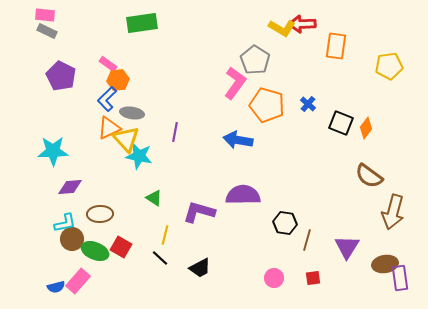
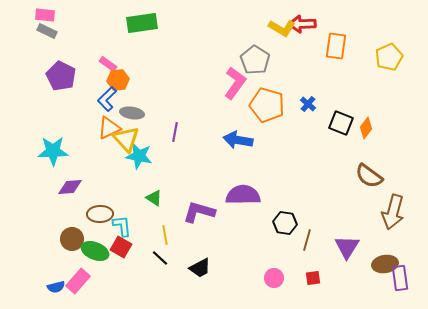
yellow pentagon at (389, 66): moved 9 px up; rotated 16 degrees counterclockwise
cyan L-shape at (65, 223): moved 57 px right, 3 px down; rotated 85 degrees counterclockwise
yellow line at (165, 235): rotated 24 degrees counterclockwise
